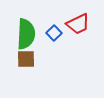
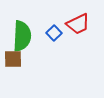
green semicircle: moved 4 px left, 2 px down
brown square: moved 13 px left
